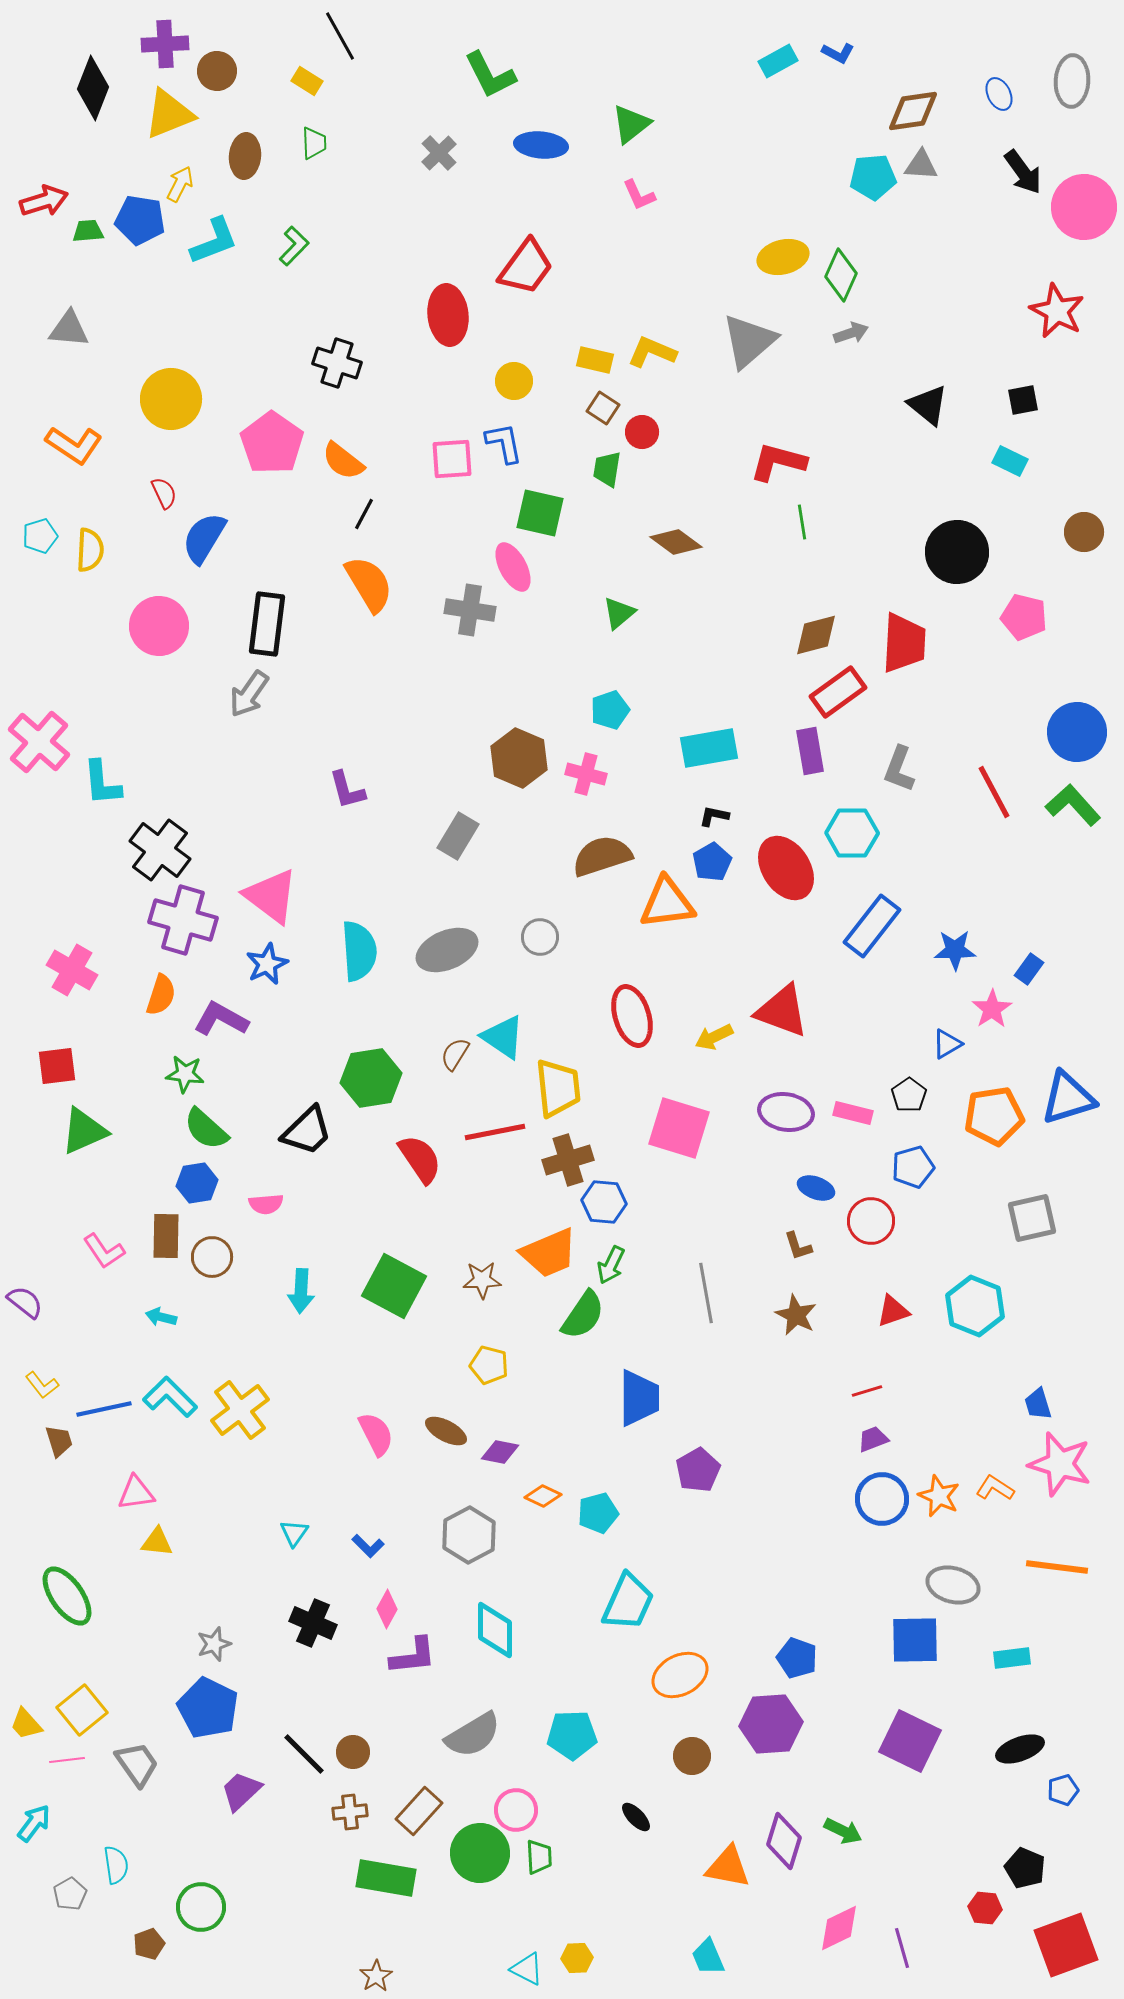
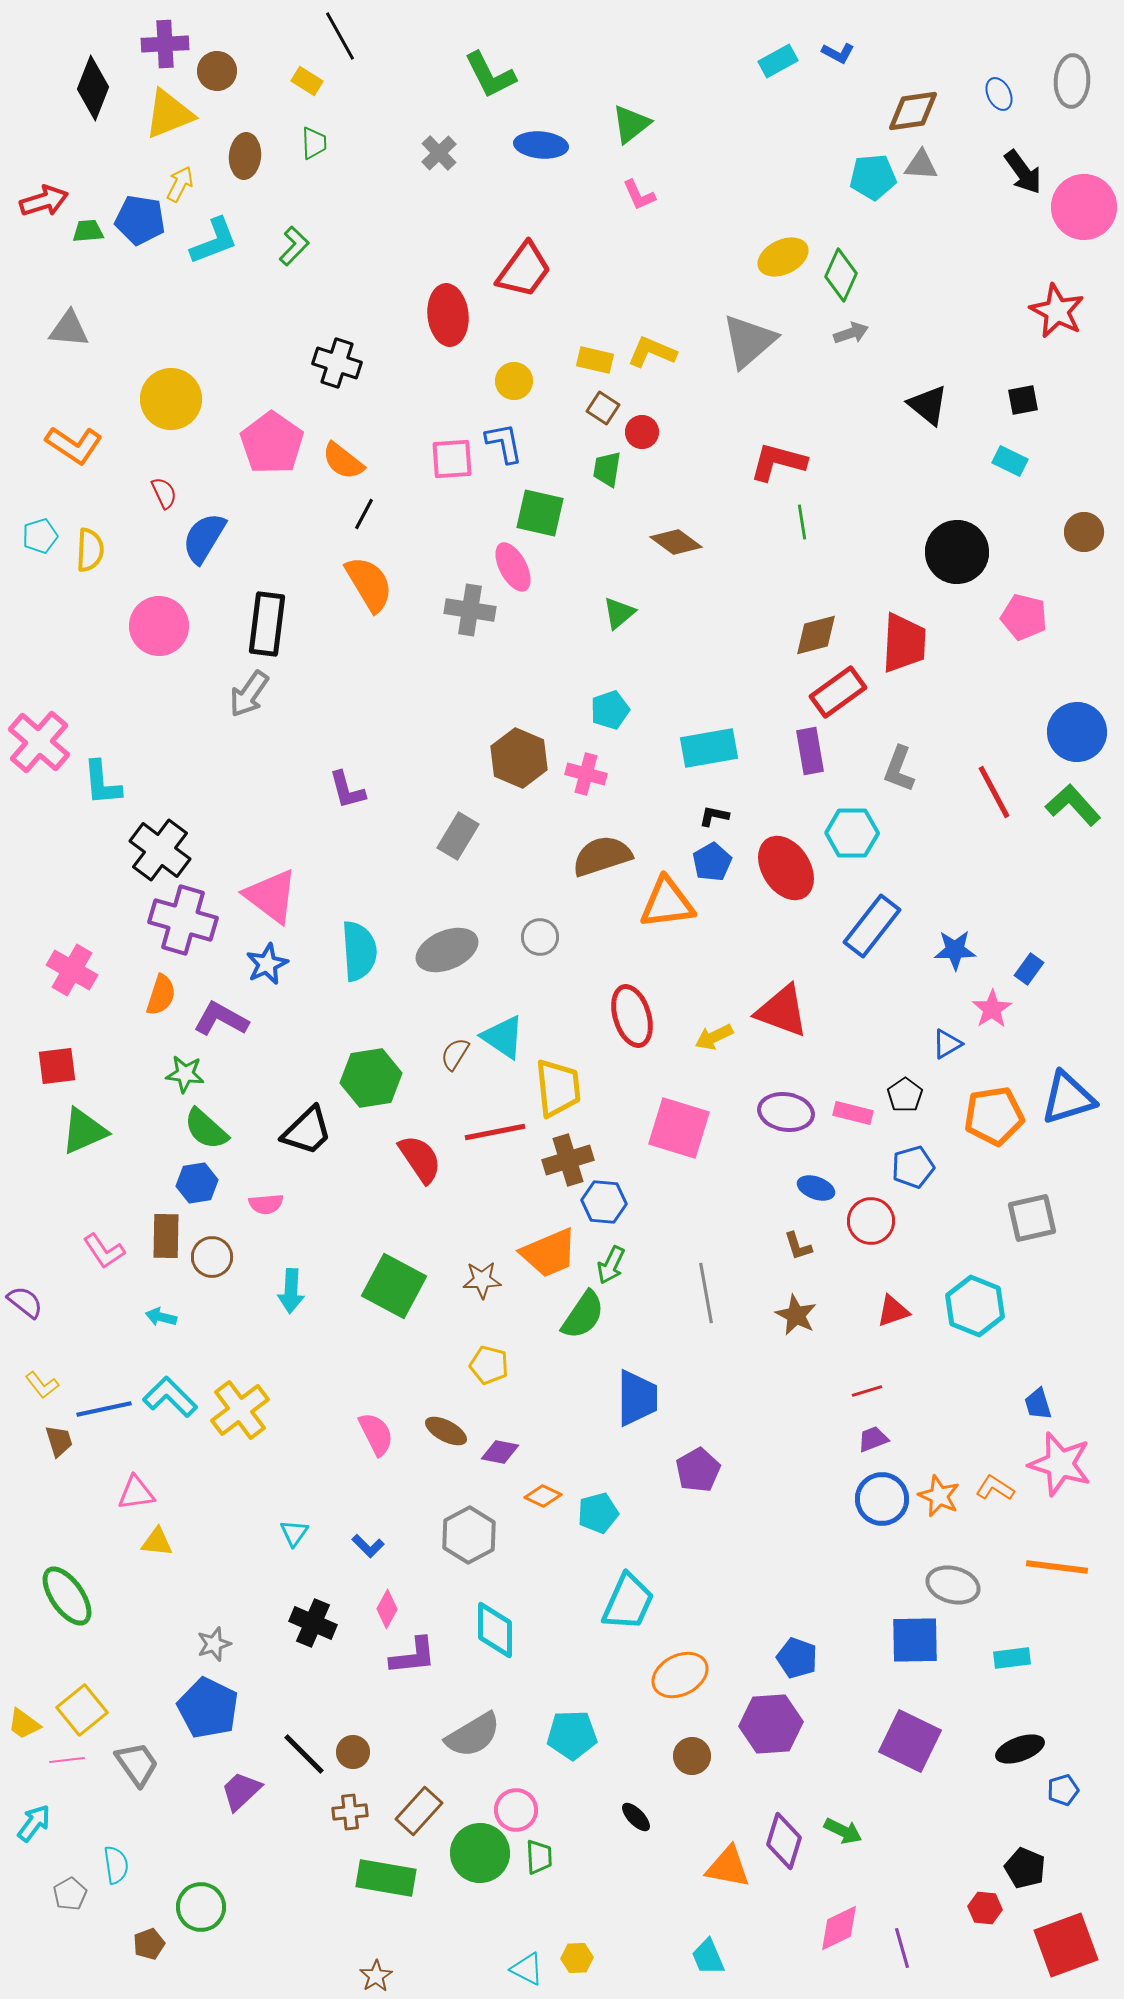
yellow ellipse at (783, 257): rotated 12 degrees counterclockwise
red trapezoid at (526, 267): moved 2 px left, 3 px down
black pentagon at (909, 1095): moved 4 px left
cyan arrow at (301, 1291): moved 10 px left
blue trapezoid at (639, 1398): moved 2 px left
yellow trapezoid at (26, 1724): moved 2 px left; rotated 12 degrees counterclockwise
